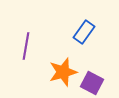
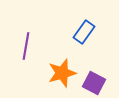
orange star: moved 1 px left, 1 px down
purple square: moved 2 px right
